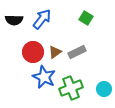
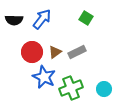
red circle: moved 1 px left
